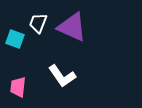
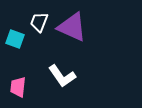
white trapezoid: moved 1 px right, 1 px up
